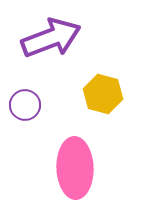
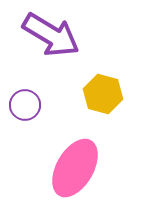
purple arrow: moved 3 px up; rotated 52 degrees clockwise
pink ellipse: rotated 32 degrees clockwise
